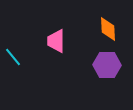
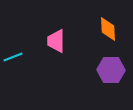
cyan line: rotated 72 degrees counterclockwise
purple hexagon: moved 4 px right, 5 px down
